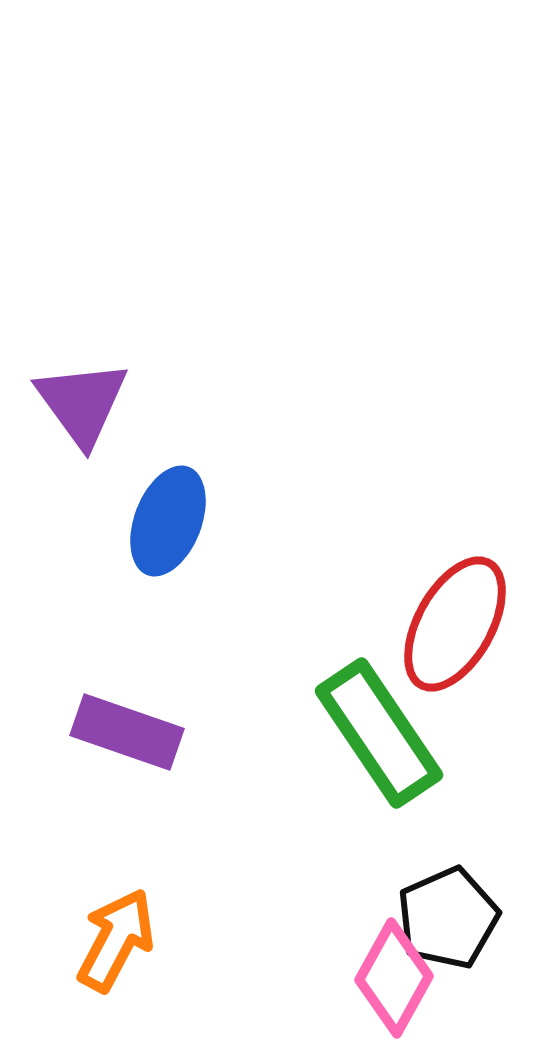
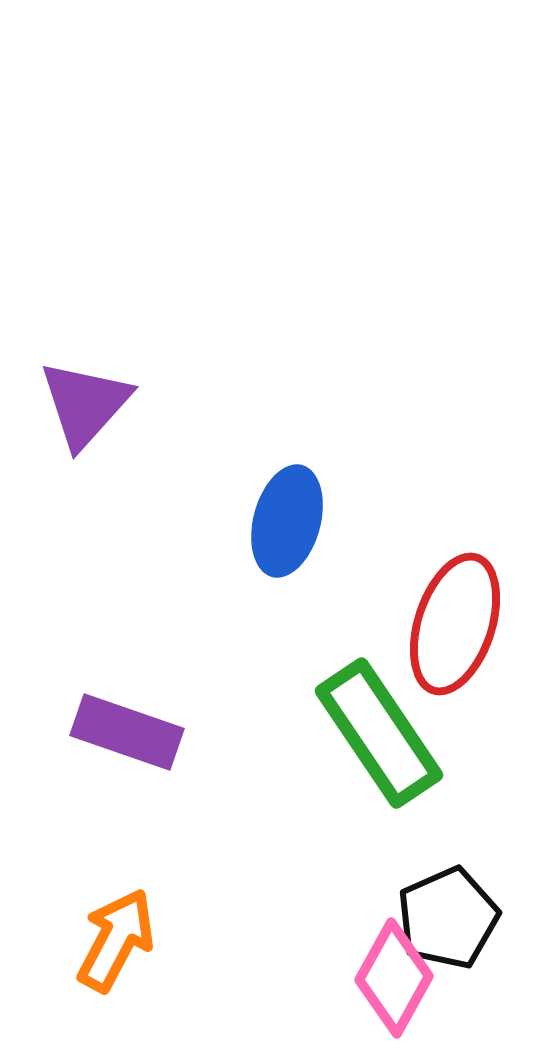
purple triangle: moved 3 px right, 1 px down; rotated 18 degrees clockwise
blue ellipse: moved 119 px right; rotated 6 degrees counterclockwise
red ellipse: rotated 11 degrees counterclockwise
